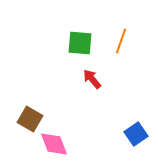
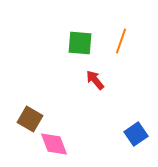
red arrow: moved 3 px right, 1 px down
